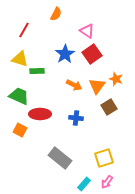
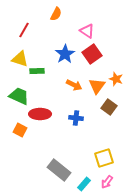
brown square: rotated 21 degrees counterclockwise
gray rectangle: moved 1 px left, 12 px down
